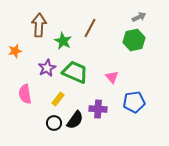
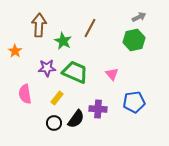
orange star: rotated 24 degrees counterclockwise
purple star: rotated 24 degrees clockwise
pink triangle: moved 3 px up
yellow rectangle: moved 1 px left, 1 px up
black semicircle: moved 1 px right, 1 px up
